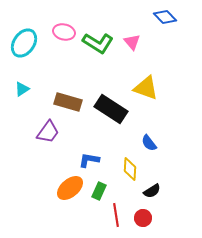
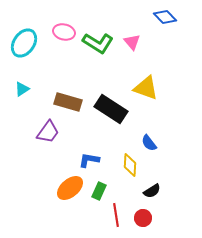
yellow diamond: moved 4 px up
